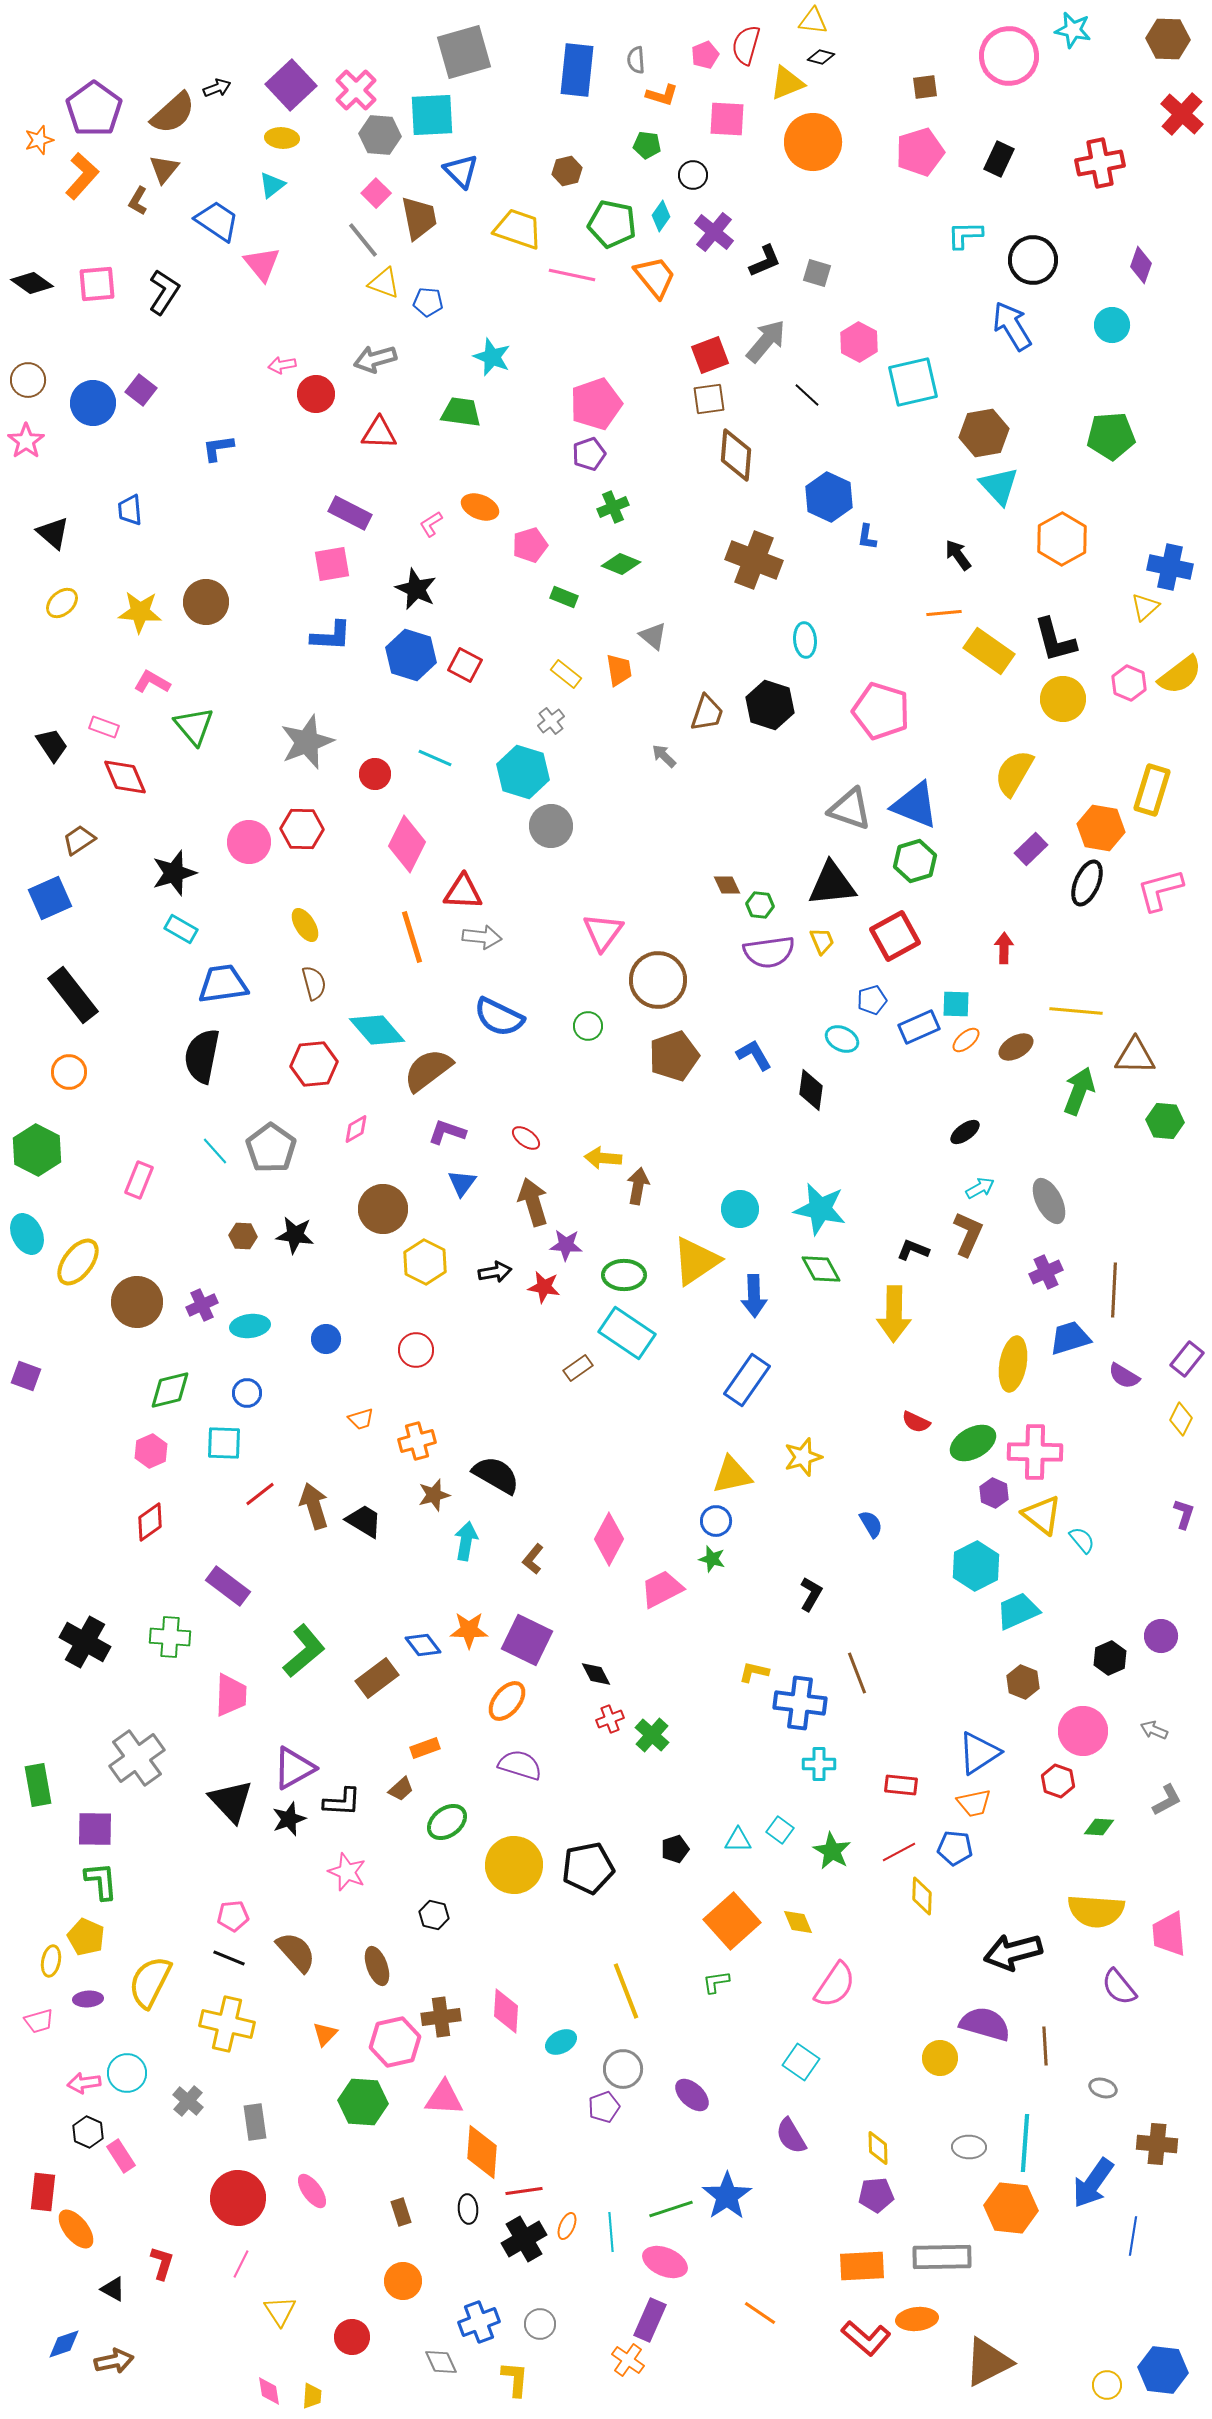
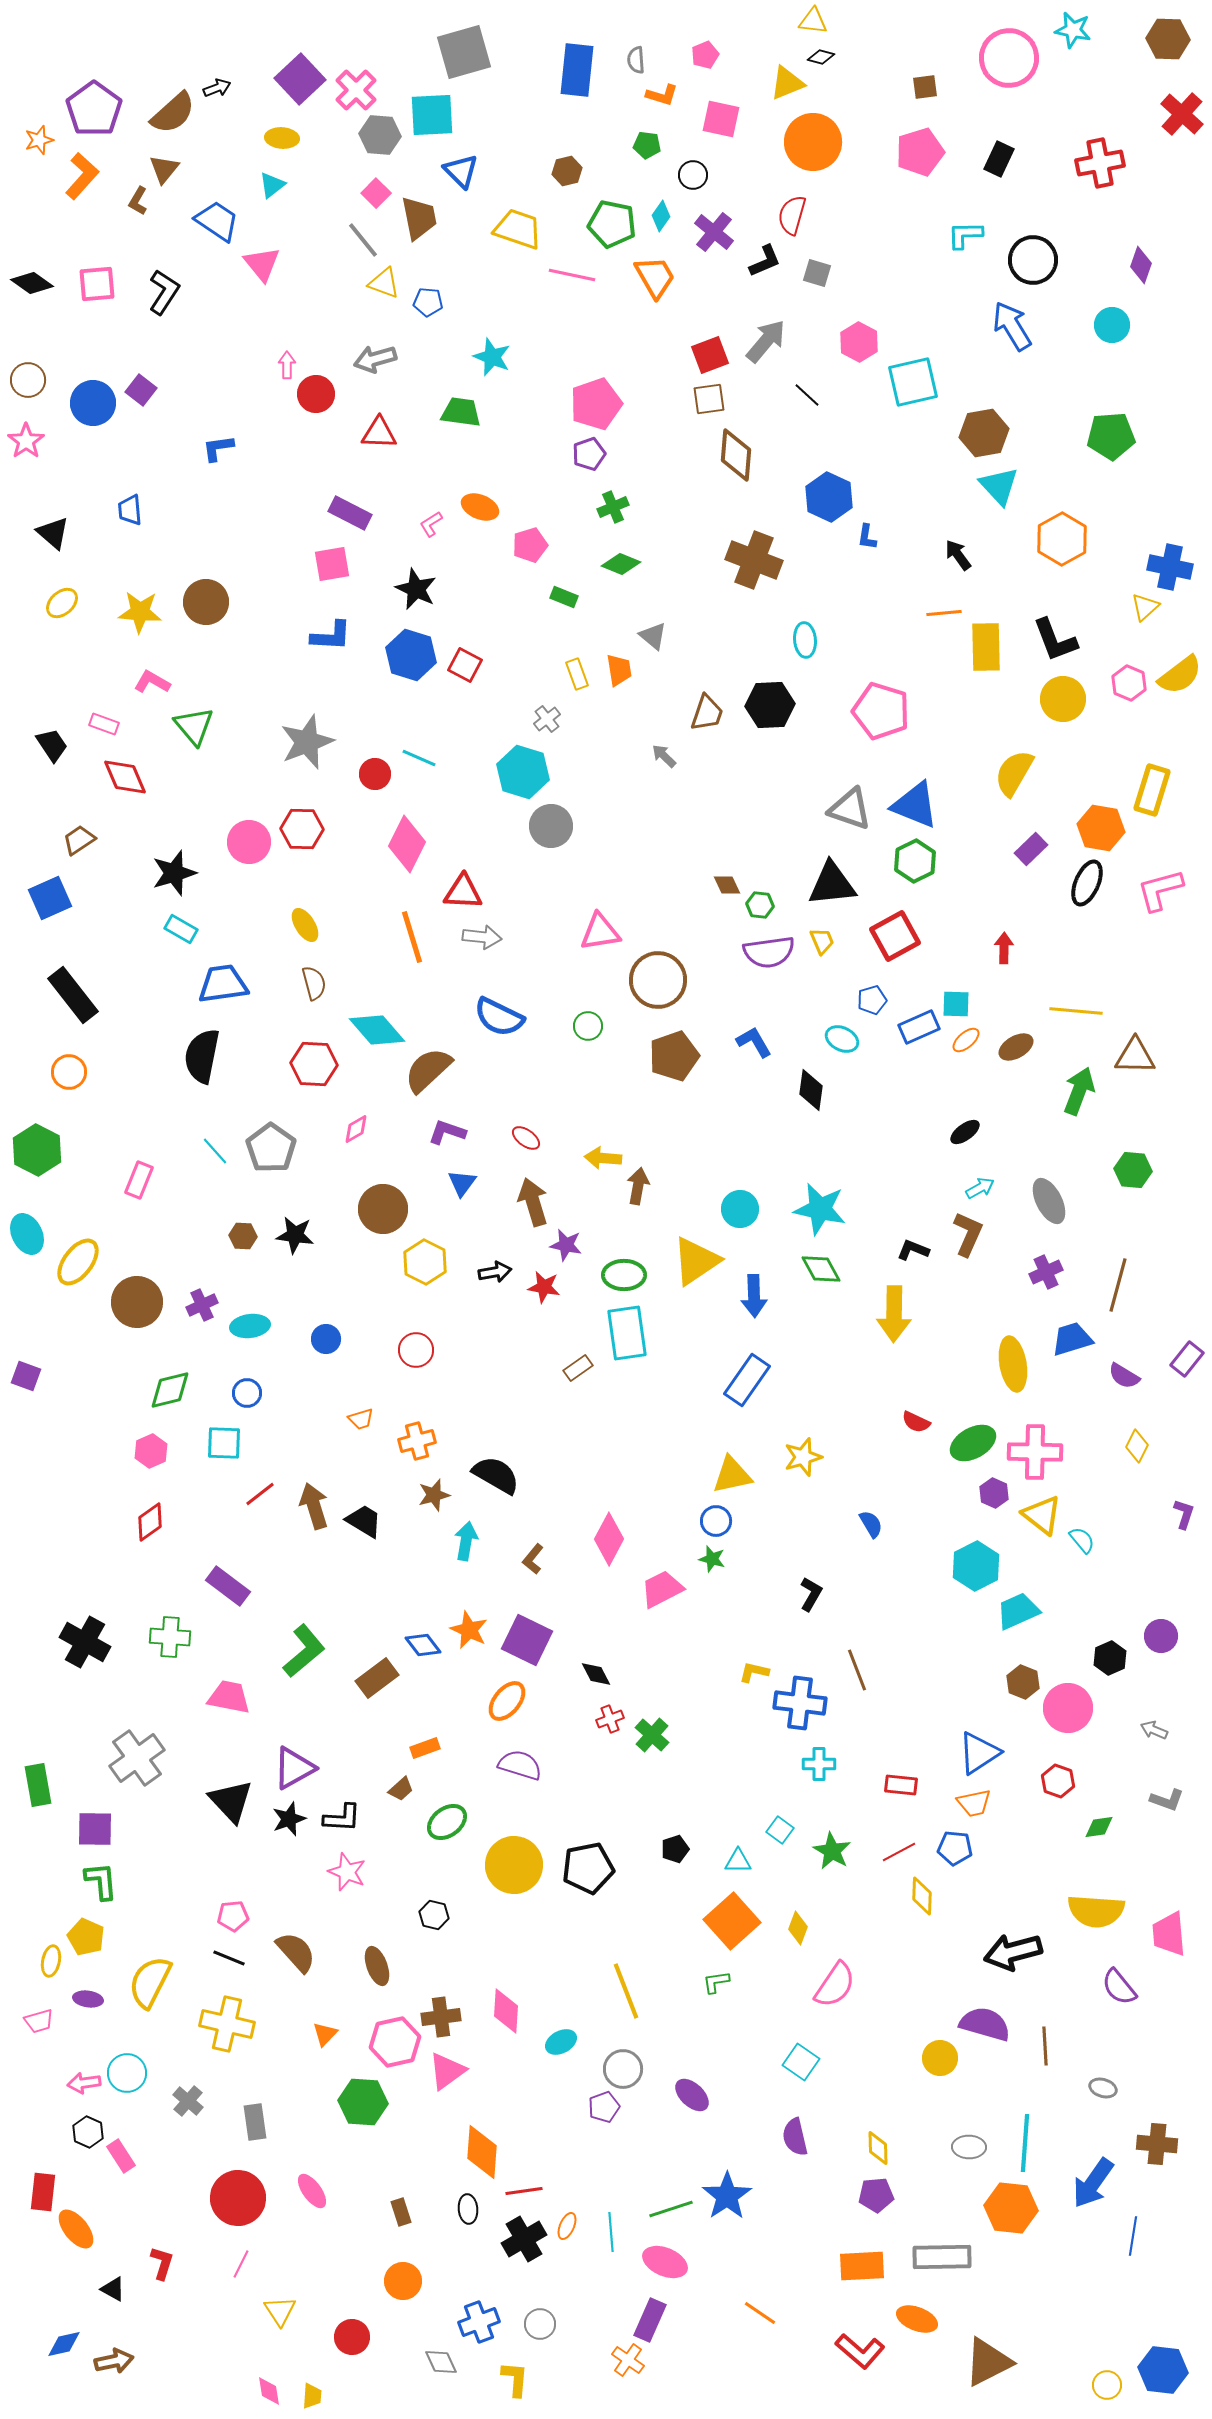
red semicircle at (746, 45): moved 46 px right, 170 px down
pink circle at (1009, 56): moved 2 px down
purple square at (291, 85): moved 9 px right, 6 px up
pink square at (727, 119): moved 6 px left; rotated 9 degrees clockwise
orange trapezoid at (655, 277): rotated 9 degrees clockwise
pink arrow at (282, 365): moved 5 px right; rotated 100 degrees clockwise
black L-shape at (1055, 640): rotated 6 degrees counterclockwise
yellow rectangle at (989, 651): moved 3 px left, 4 px up; rotated 54 degrees clockwise
yellow rectangle at (566, 674): moved 11 px right; rotated 32 degrees clockwise
black hexagon at (770, 705): rotated 21 degrees counterclockwise
gray cross at (551, 721): moved 4 px left, 2 px up
pink rectangle at (104, 727): moved 3 px up
cyan line at (435, 758): moved 16 px left
green hexagon at (915, 861): rotated 9 degrees counterclockwise
pink triangle at (603, 932): moved 3 px left; rotated 45 degrees clockwise
blue L-shape at (754, 1055): moved 13 px up
red hexagon at (314, 1064): rotated 9 degrees clockwise
brown semicircle at (428, 1070): rotated 6 degrees counterclockwise
green hexagon at (1165, 1121): moved 32 px left, 49 px down
purple star at (566, 1245): rotated 8 degrees clockwise
brown line at (1114, 1290): moved 4 px right, 5 px up; rotated 12 degrees clockwise
cyan rectangle at (627, 1333): rotated 48 degrees clockwise
blue trapezoid at (1070, 1338): moved 2 px right, 1 px down
yellow ellipse at (1013, 1364): rotated 20 degrees counterclockwise
yellow diamond at (1181, 1419): moved 44 px left, 27 px down
orange star at (469, 1630): rotated 24 degrees clockwise
brown line at (857, 1673): moved 3 px up
pink trapezoid at (231, 1695): moved 2 px left, 2 px down; rotated 81 degrees counterclockwise
pink circle at (1083, 1731): moved 15 px left, 23 px up
gray L-shape at (1167, 1800): rotated 48 degrees clockwise
black L-shape at (342, 1802): moved 16 px down
green diamond at (1099, 1827): rotated 12 degrees counterclockwise
cyan triangle at (738, 1840): moved 21 px down
yellow diamond at (798, 1922): moved 6 px down; rotated 44 degrees clockwise
purple ellipse at (88, 1999): rotated 12 degrees clockwise
pink triangle at (444, 2098): moved 3 px right, 27 px up; rotated 39 degrees counterclockwise
purple semicircle at (791, 2136): moved 4 px right, 1 px down; rotated 18 degrees clockwise
orange ellipse at (917, 2319): rotated 27 degrees clockwise
red L-shape at (866, 2338): moved 6 px left, 13 px down
blue diamond at (64, 2344): rotated 6 degrees clockwise
